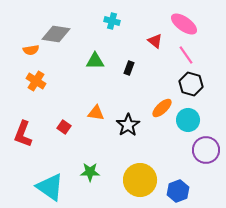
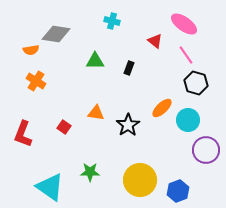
black hexagon: moved 5 px right, 1 px up
